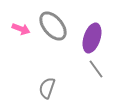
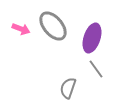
gray semicircle: moved 21 px right
